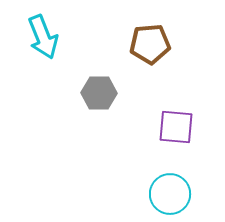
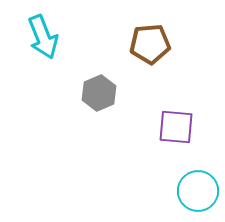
gray hexagon: rotated 24 degrees counterclockwise
cyan circle: moved 28 px right, 3 px up
